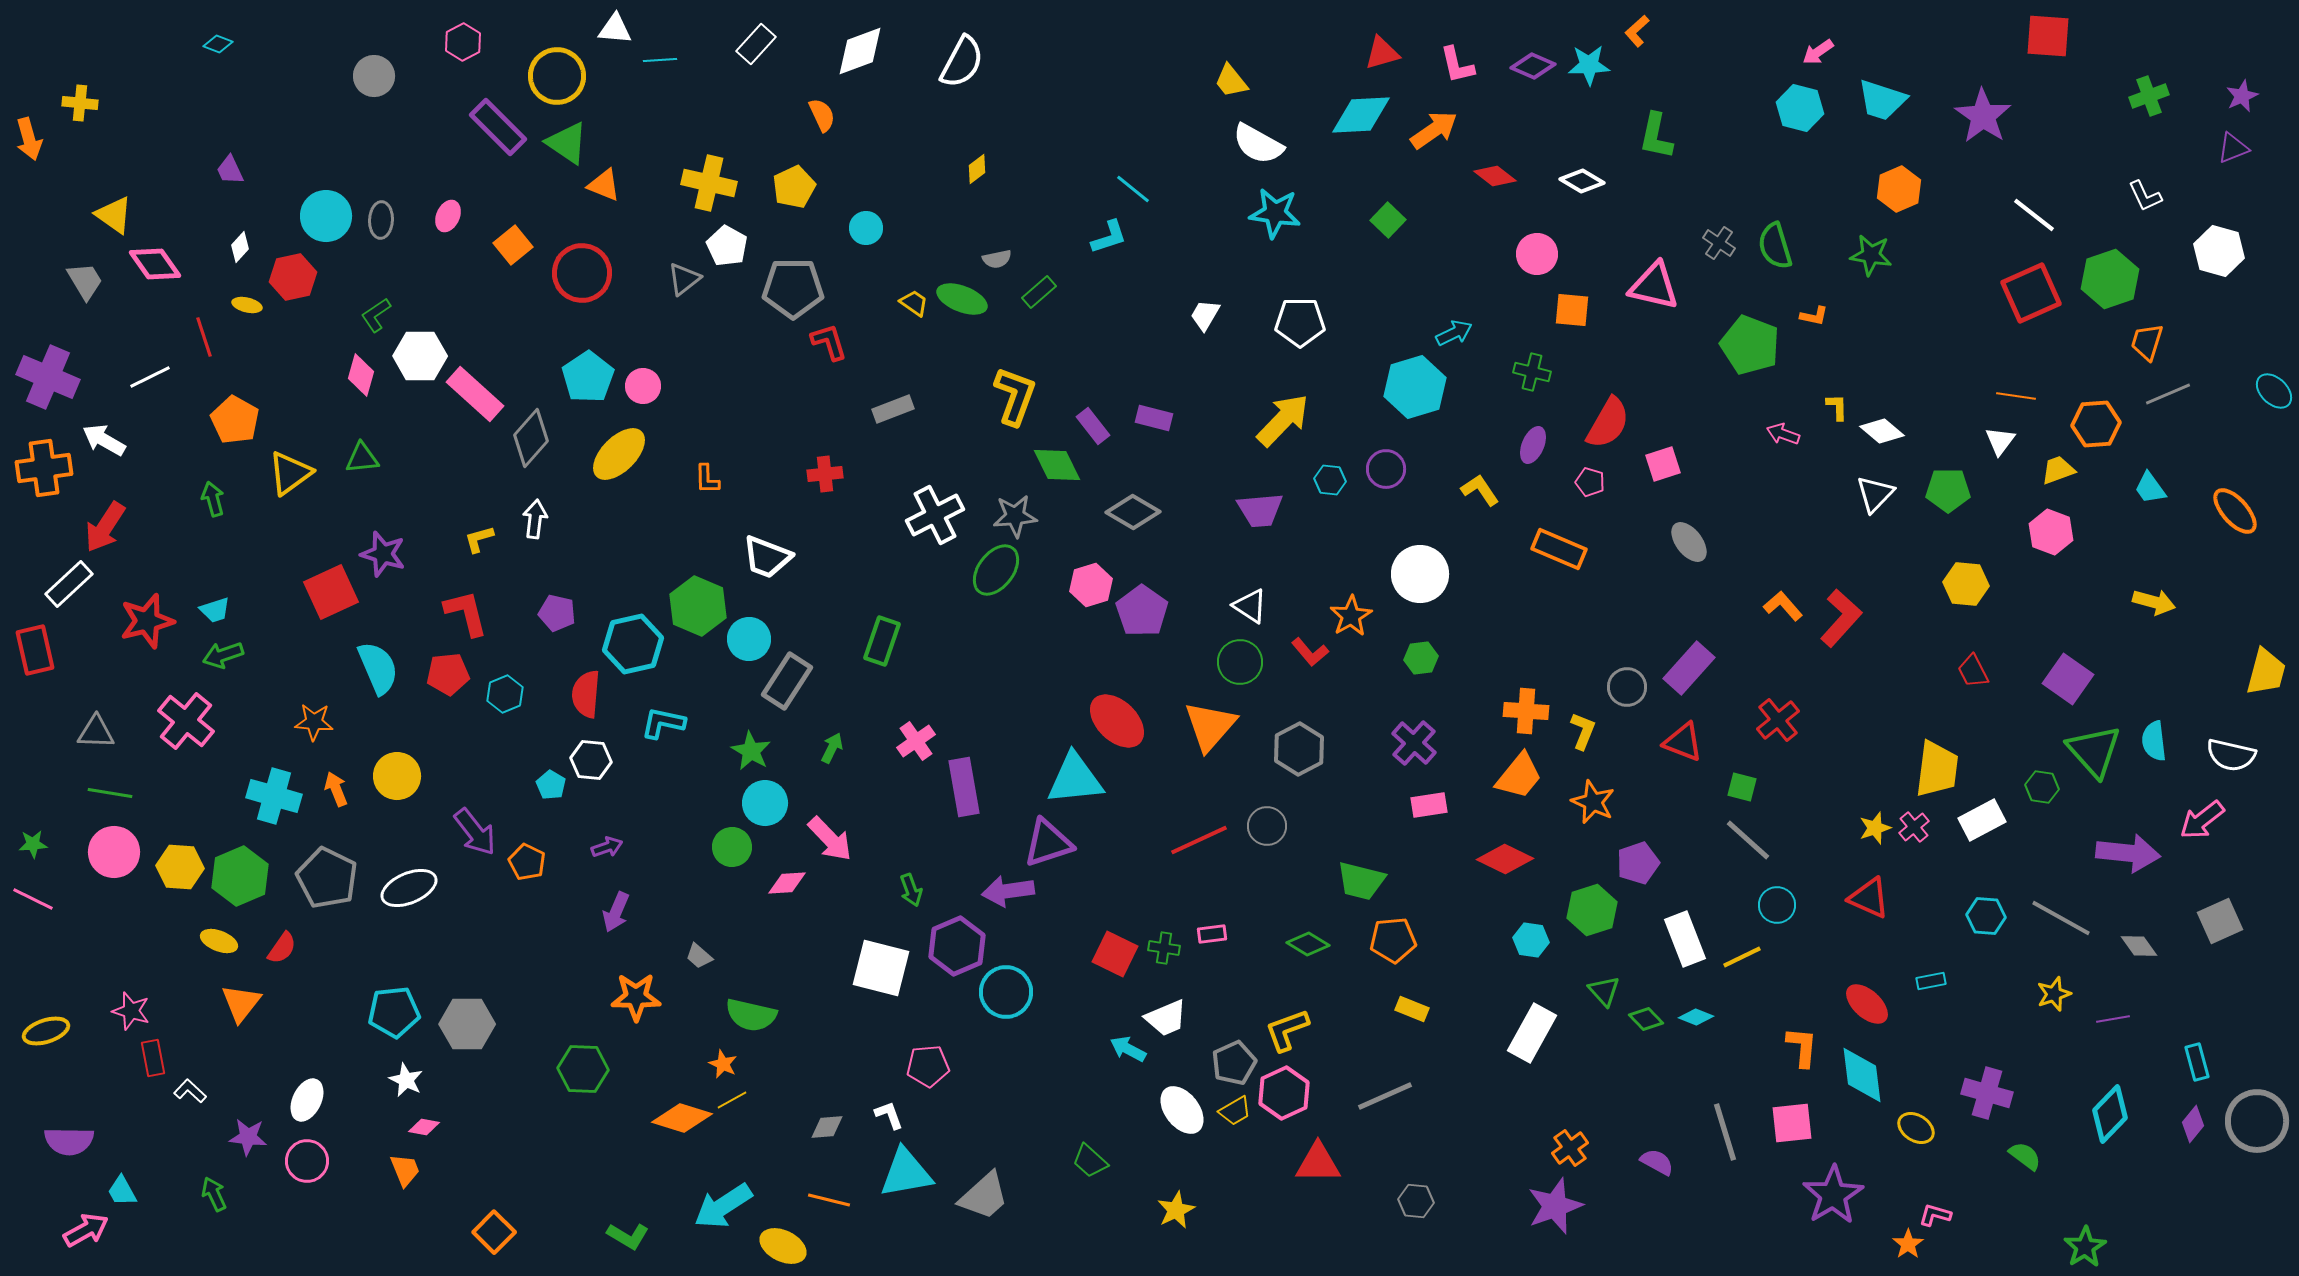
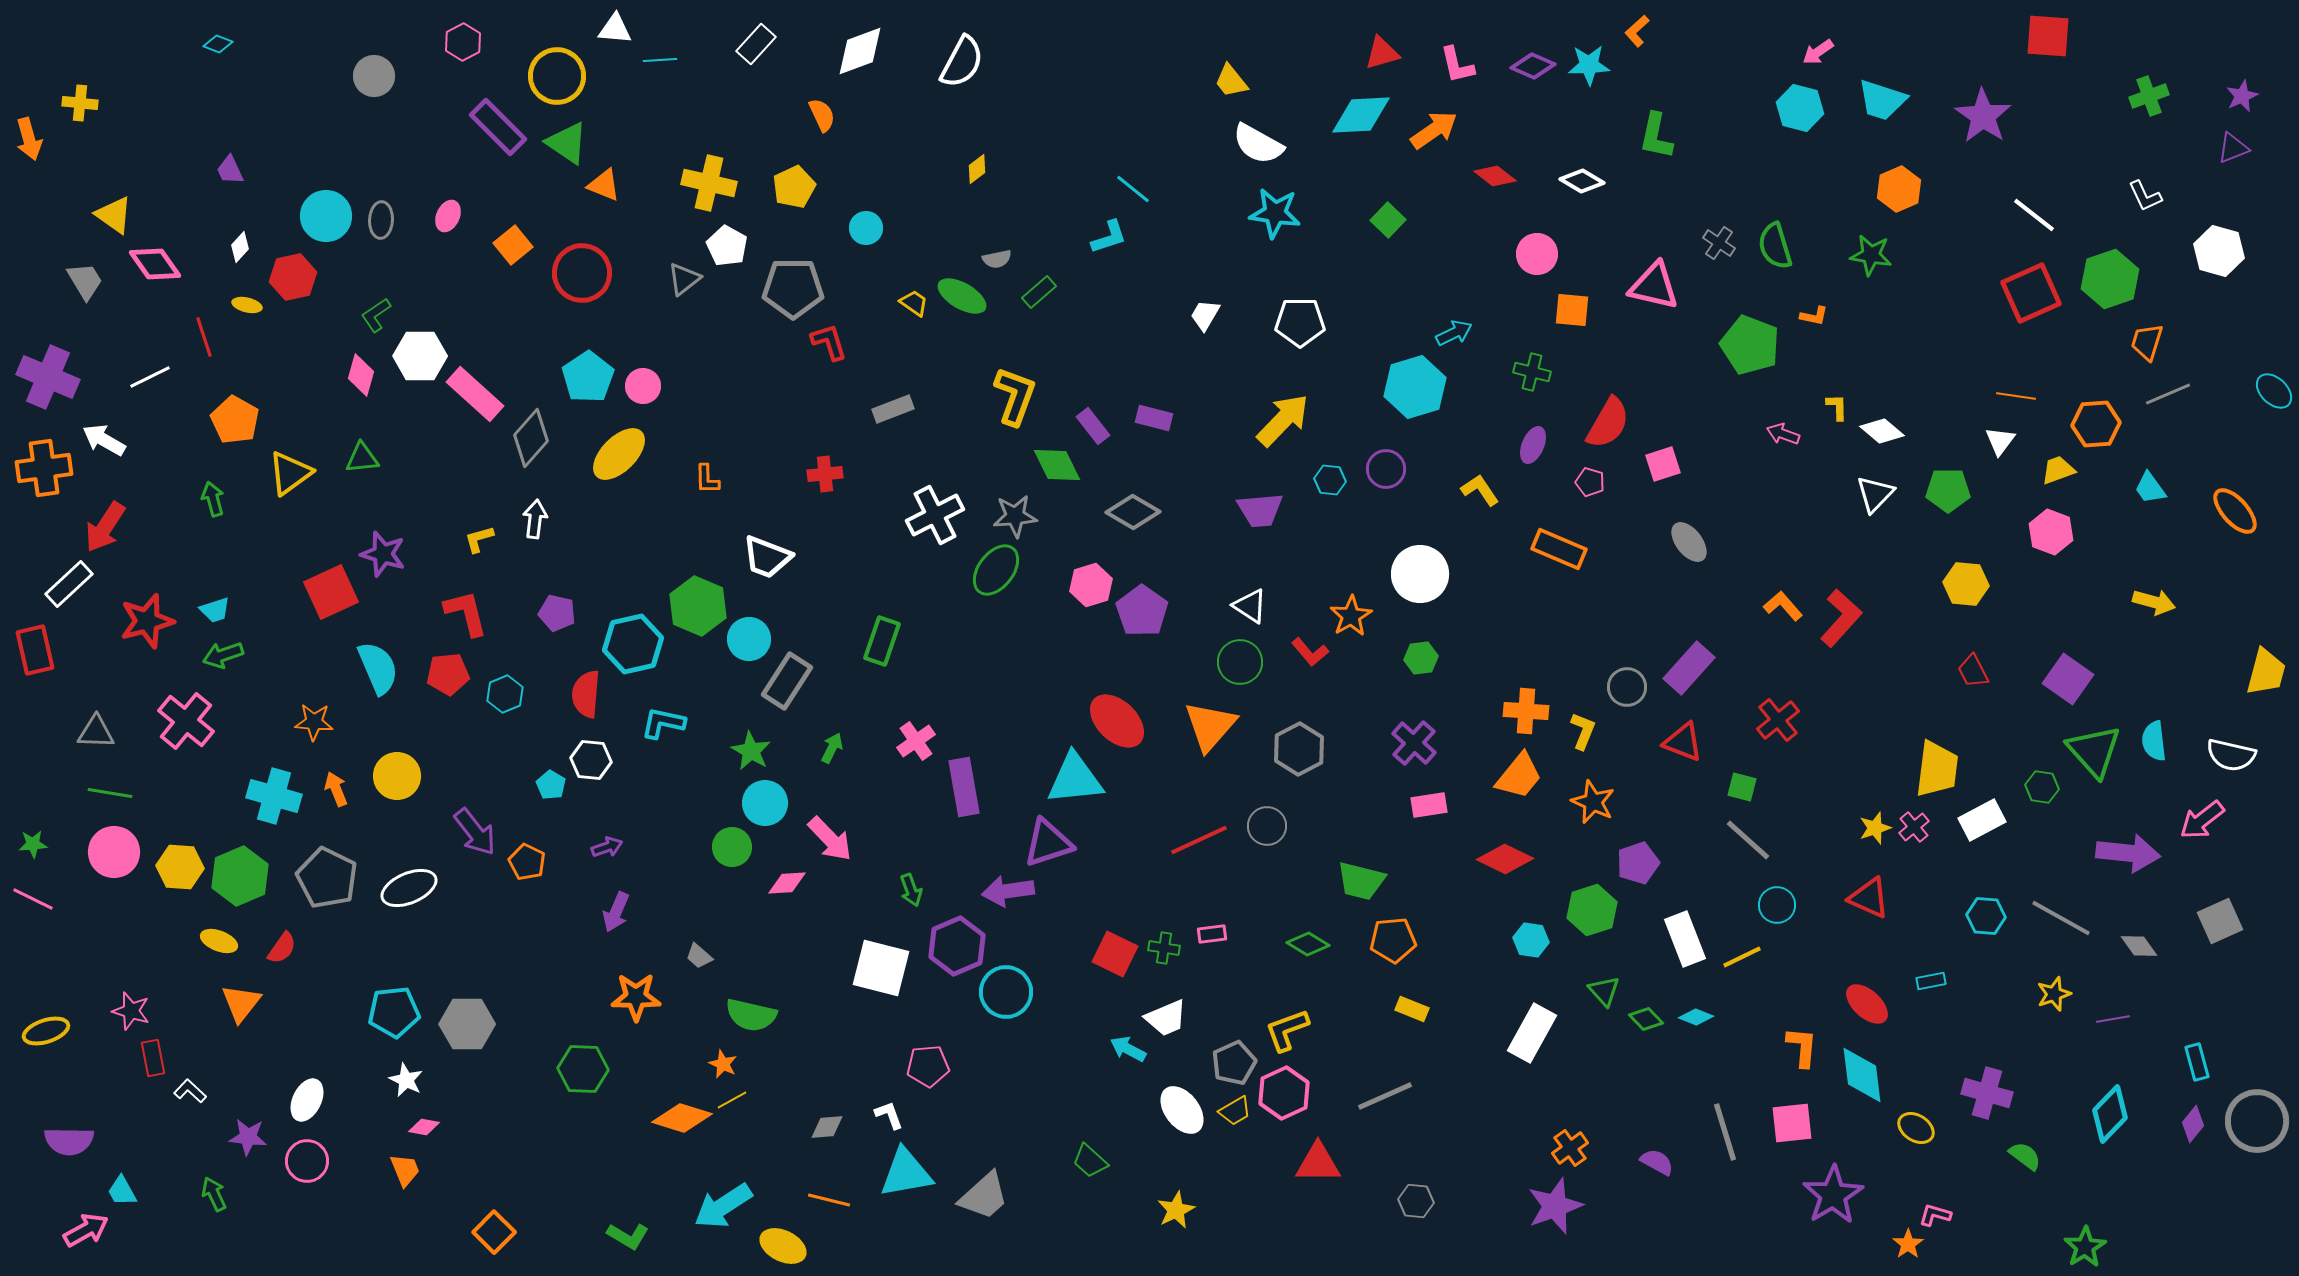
green ellipse at (962, 299): moved 3 px up; rotated 9 degrees clockwise
